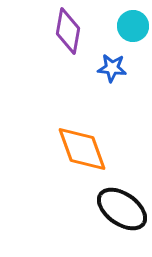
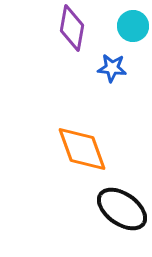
purple diamond: moved 4 px right, 3 px up
